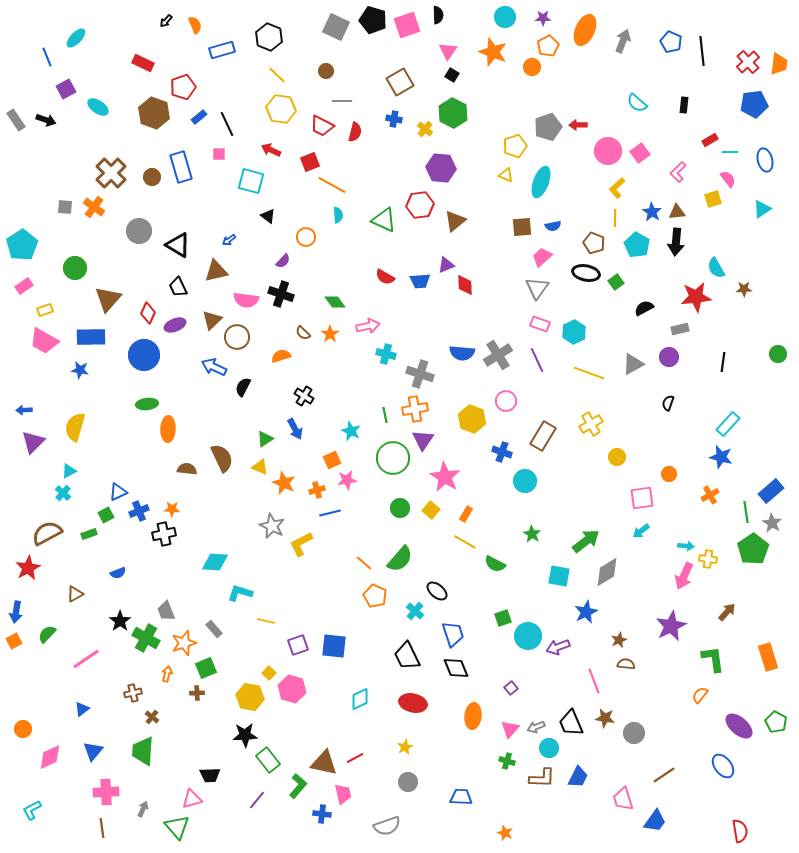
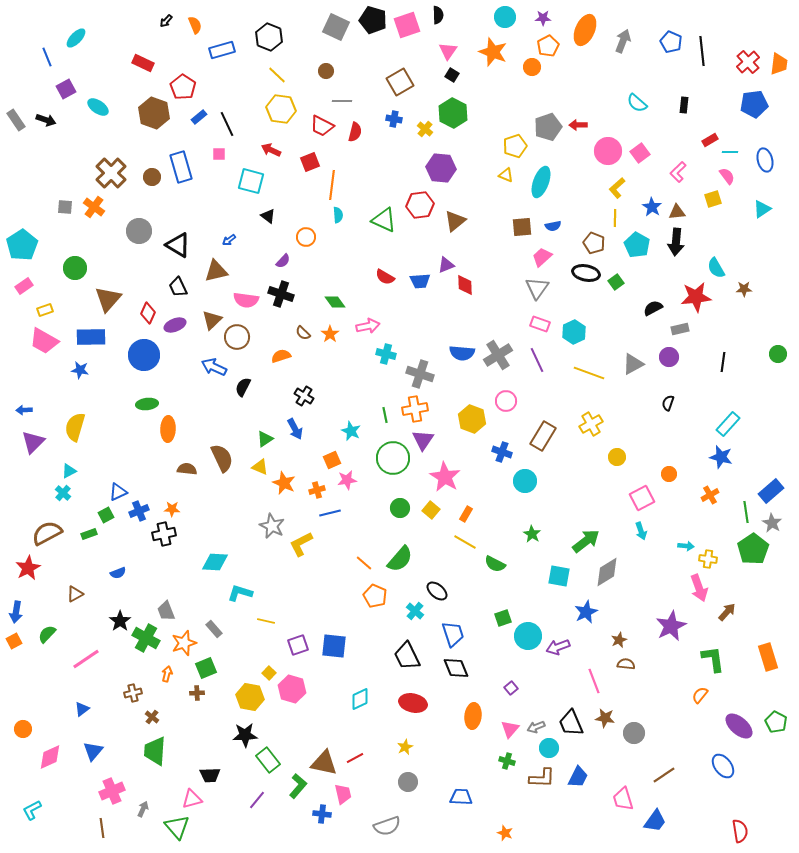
red pentagon at (183, 87): rotated 20 degrees counterclockwise
pink semicircle at (728, 179): moved 1 px left, 3 px up
orange line at (332, 185): rotated 68 degrees clockwise
blue star at (652, 212): moved 5 px up
black semicircle at (644, 308): moved 9 px right
pink square at (642, 498): rotated 20 degrees counterclockwise
cyan arrow at (641, 531): rotated 72 degrees counterclockwise
pink arrow at (684, 576): moved 15 px right, 12 px down; rotated 44 degrees counterclockwise
green trapezoid at (143, 751): moved 12 px right
pink cross at (106, 792): moved 6 px right, 1 px up; rotated 20 degrees counterclockwise
